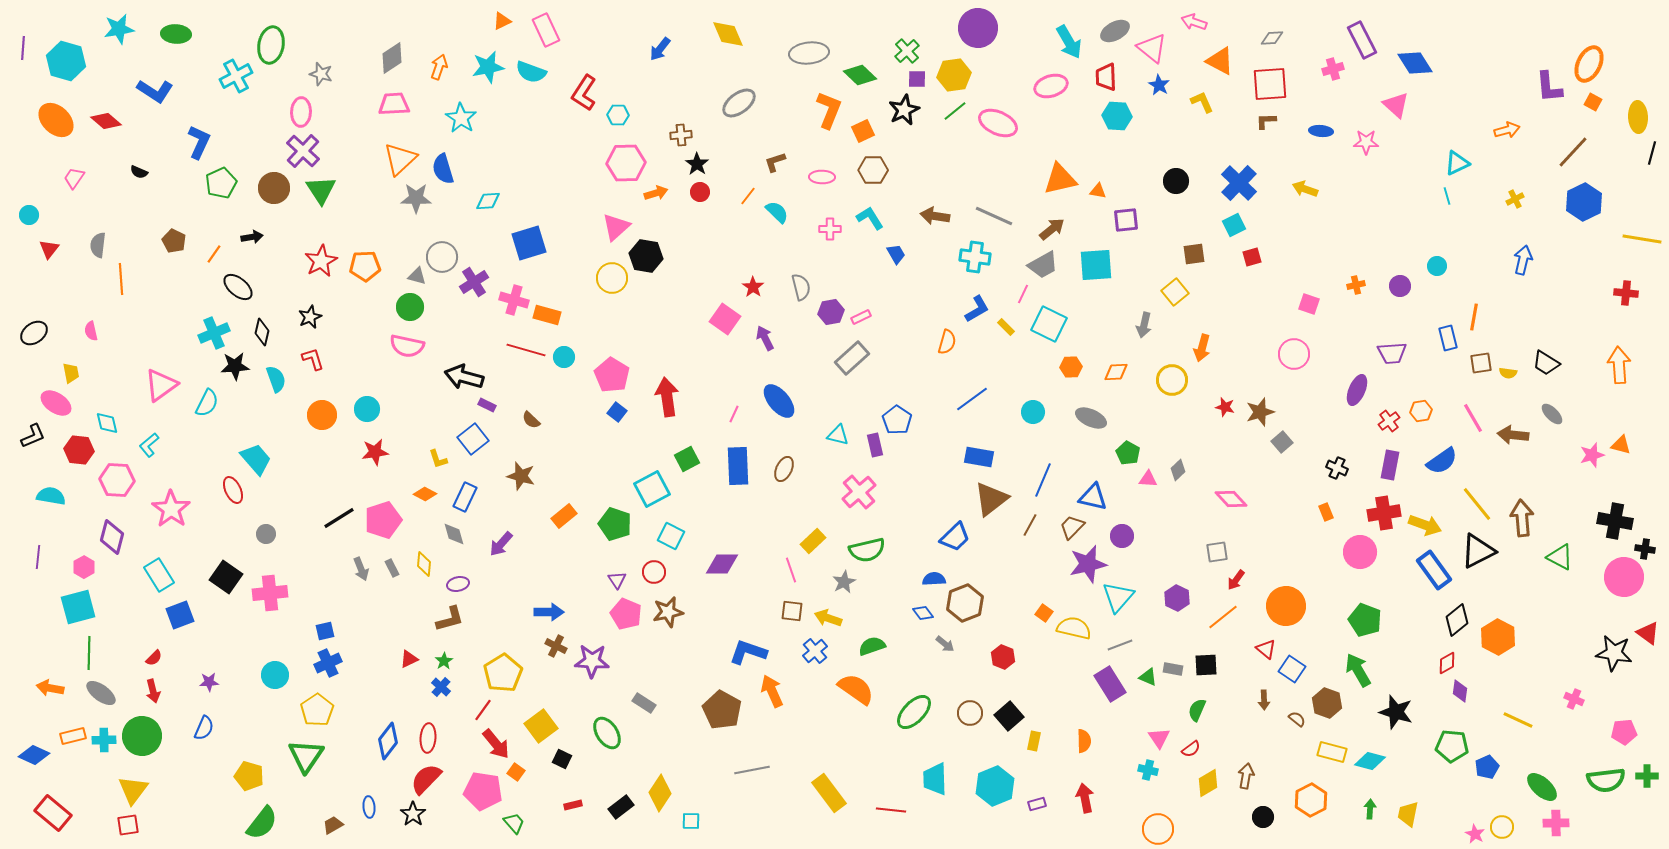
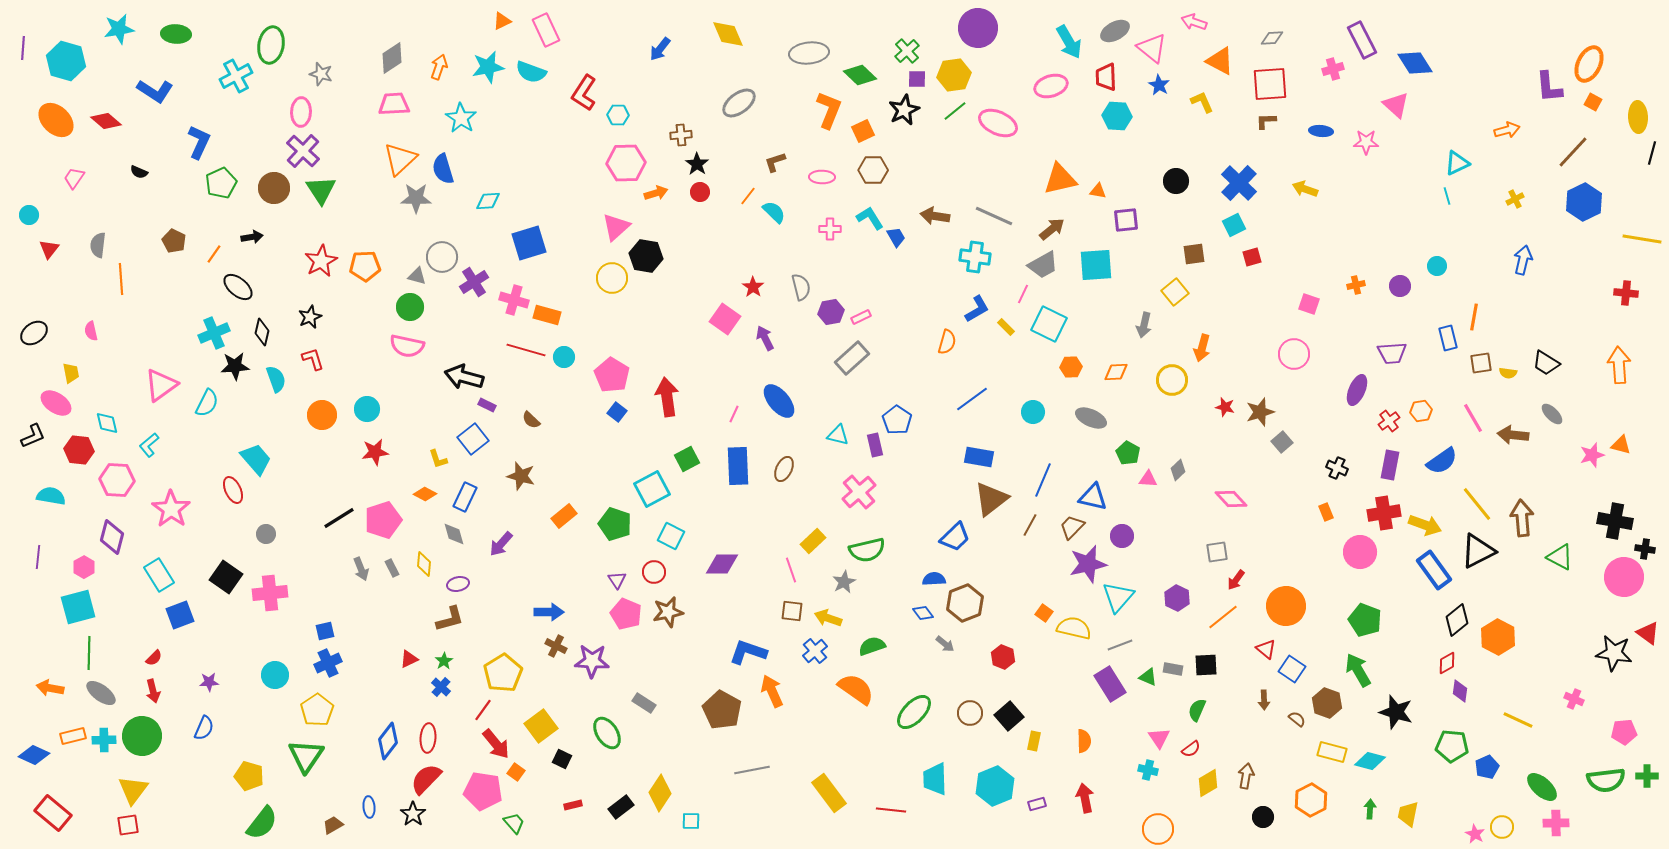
cyan semicircle at (777, 212): moved 3 px left
blue trapezoid at (896, 254): moved 17 px up
